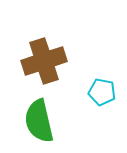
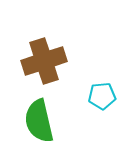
cyan pentagon: moved 4 px down; rotated 16 degrees counterclockwise
